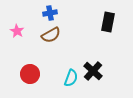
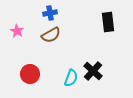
black rectangle: rotated 18 degrees counterclockwise
